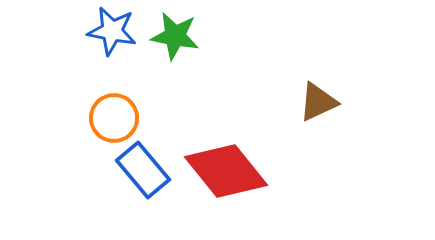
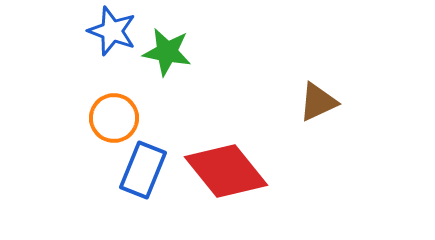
blue star: rotated 9 degrees clockwise
green star: moved 8 px left, 16 px down
blue rectangle: rotated 62 degrees clockwise
